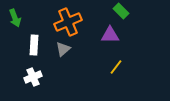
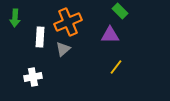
green rectangle: moved 1 px left
green arrow: rotated 24 degrees clockwise
white rectangle: moved 6 px right, 8 px up
white cross: rotated 12 degrees clockwise
